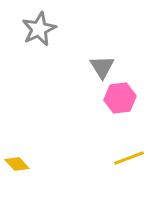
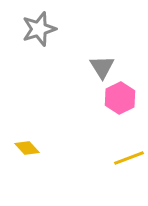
gray star: rotated 8 degrees clockwise
pink hexagon: rotated 20 degrees counterclockwise
yellow diamond: moved 10 px right, 16 px up
